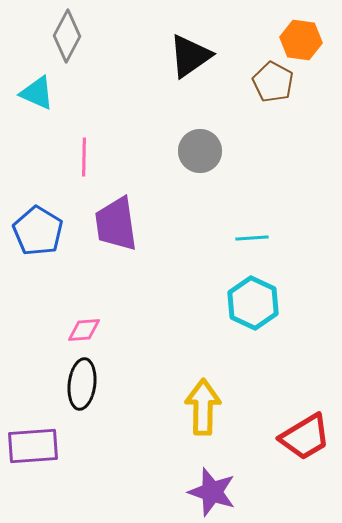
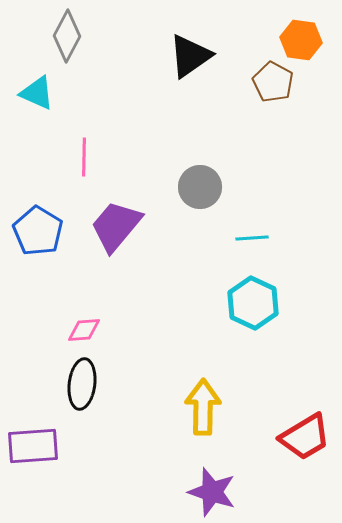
gray circle: moved 36 px down
purple trapezoid: moved 2 px down; rotated 48 degrees clockwise
